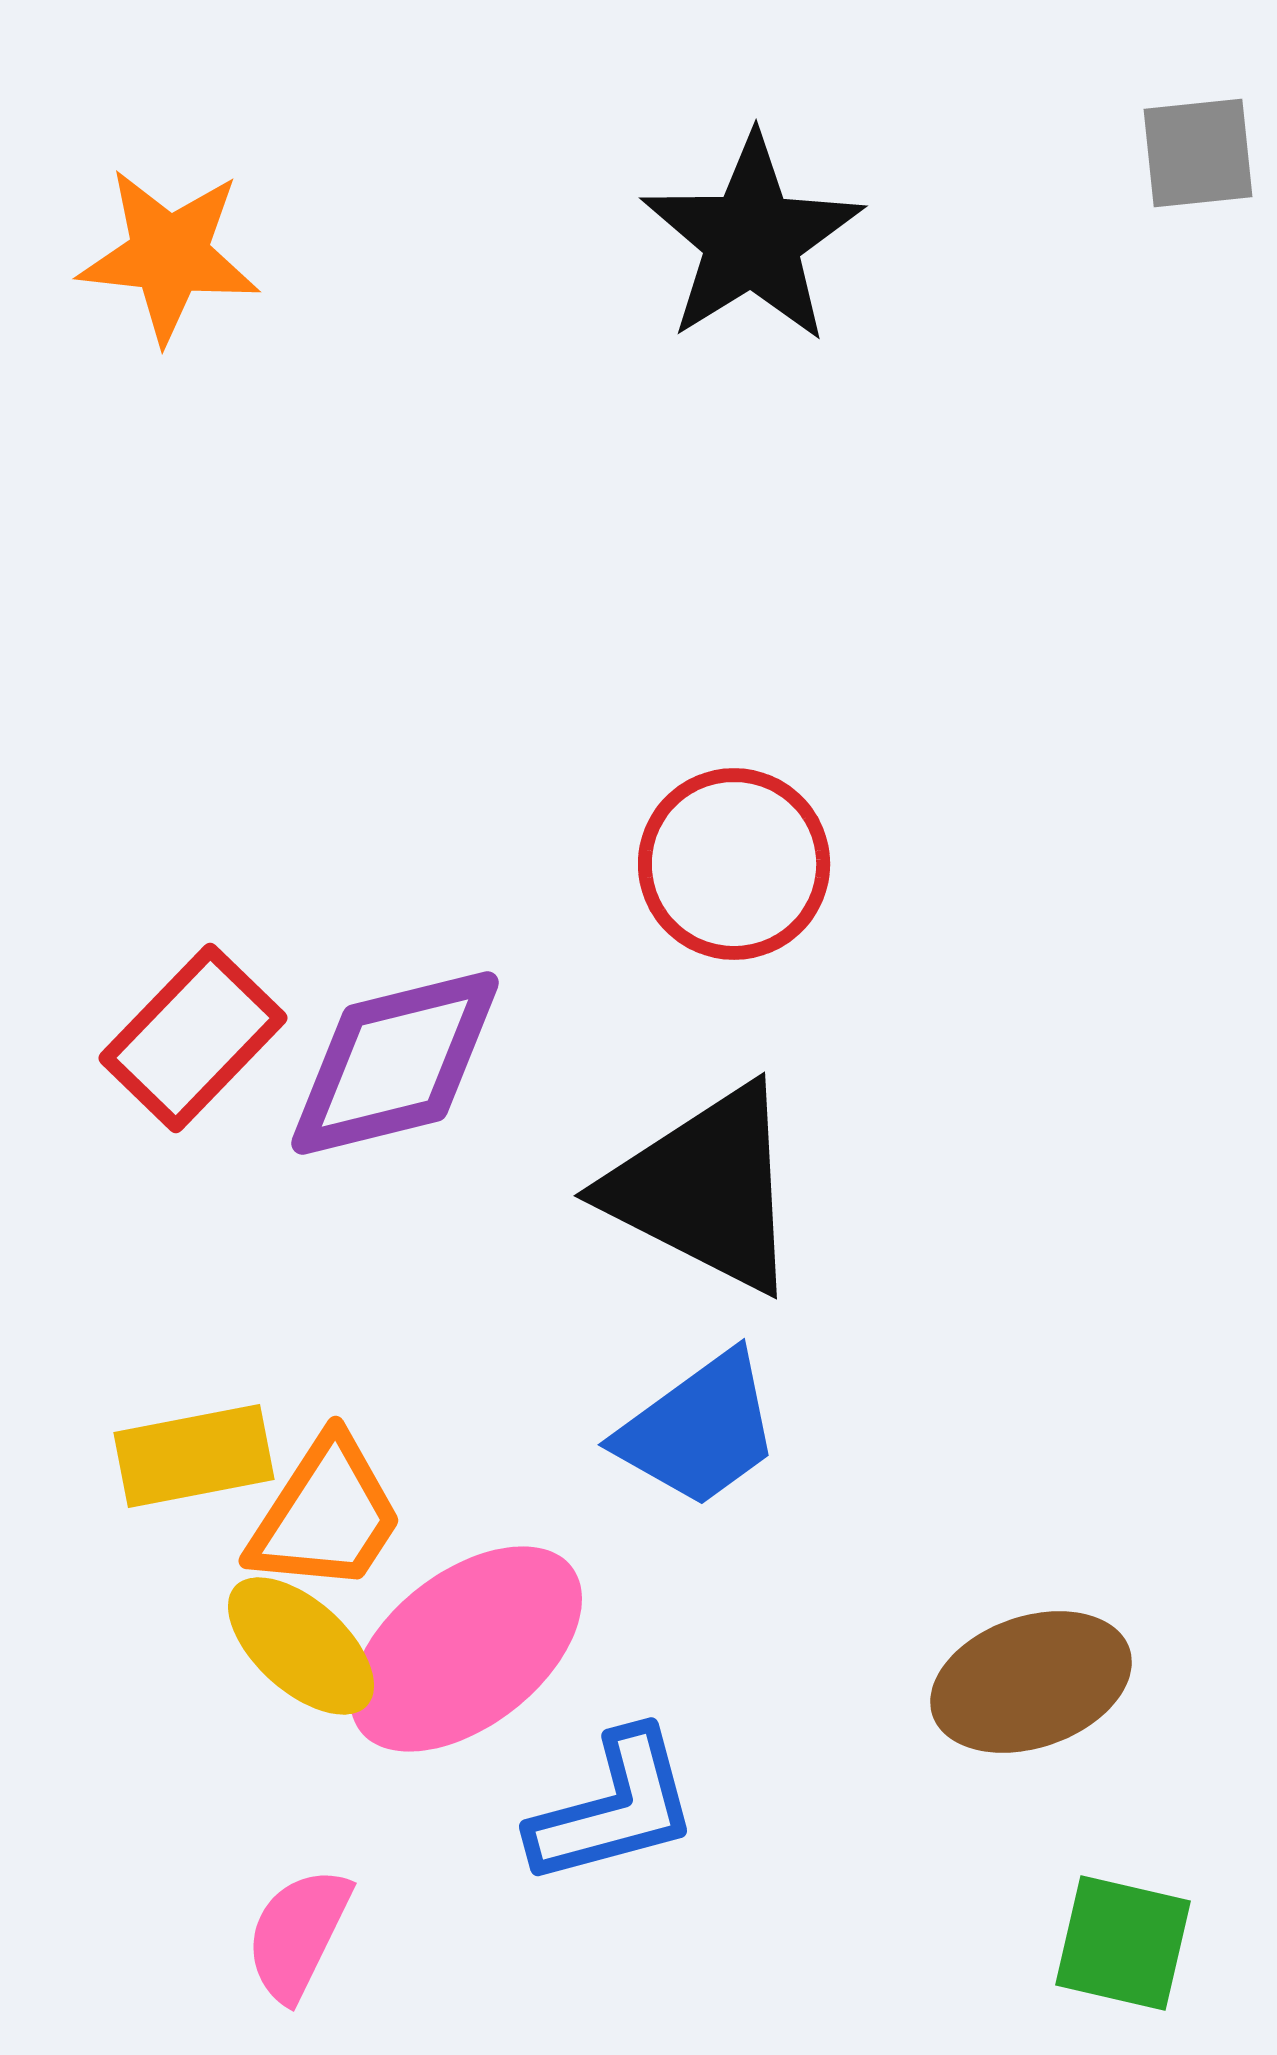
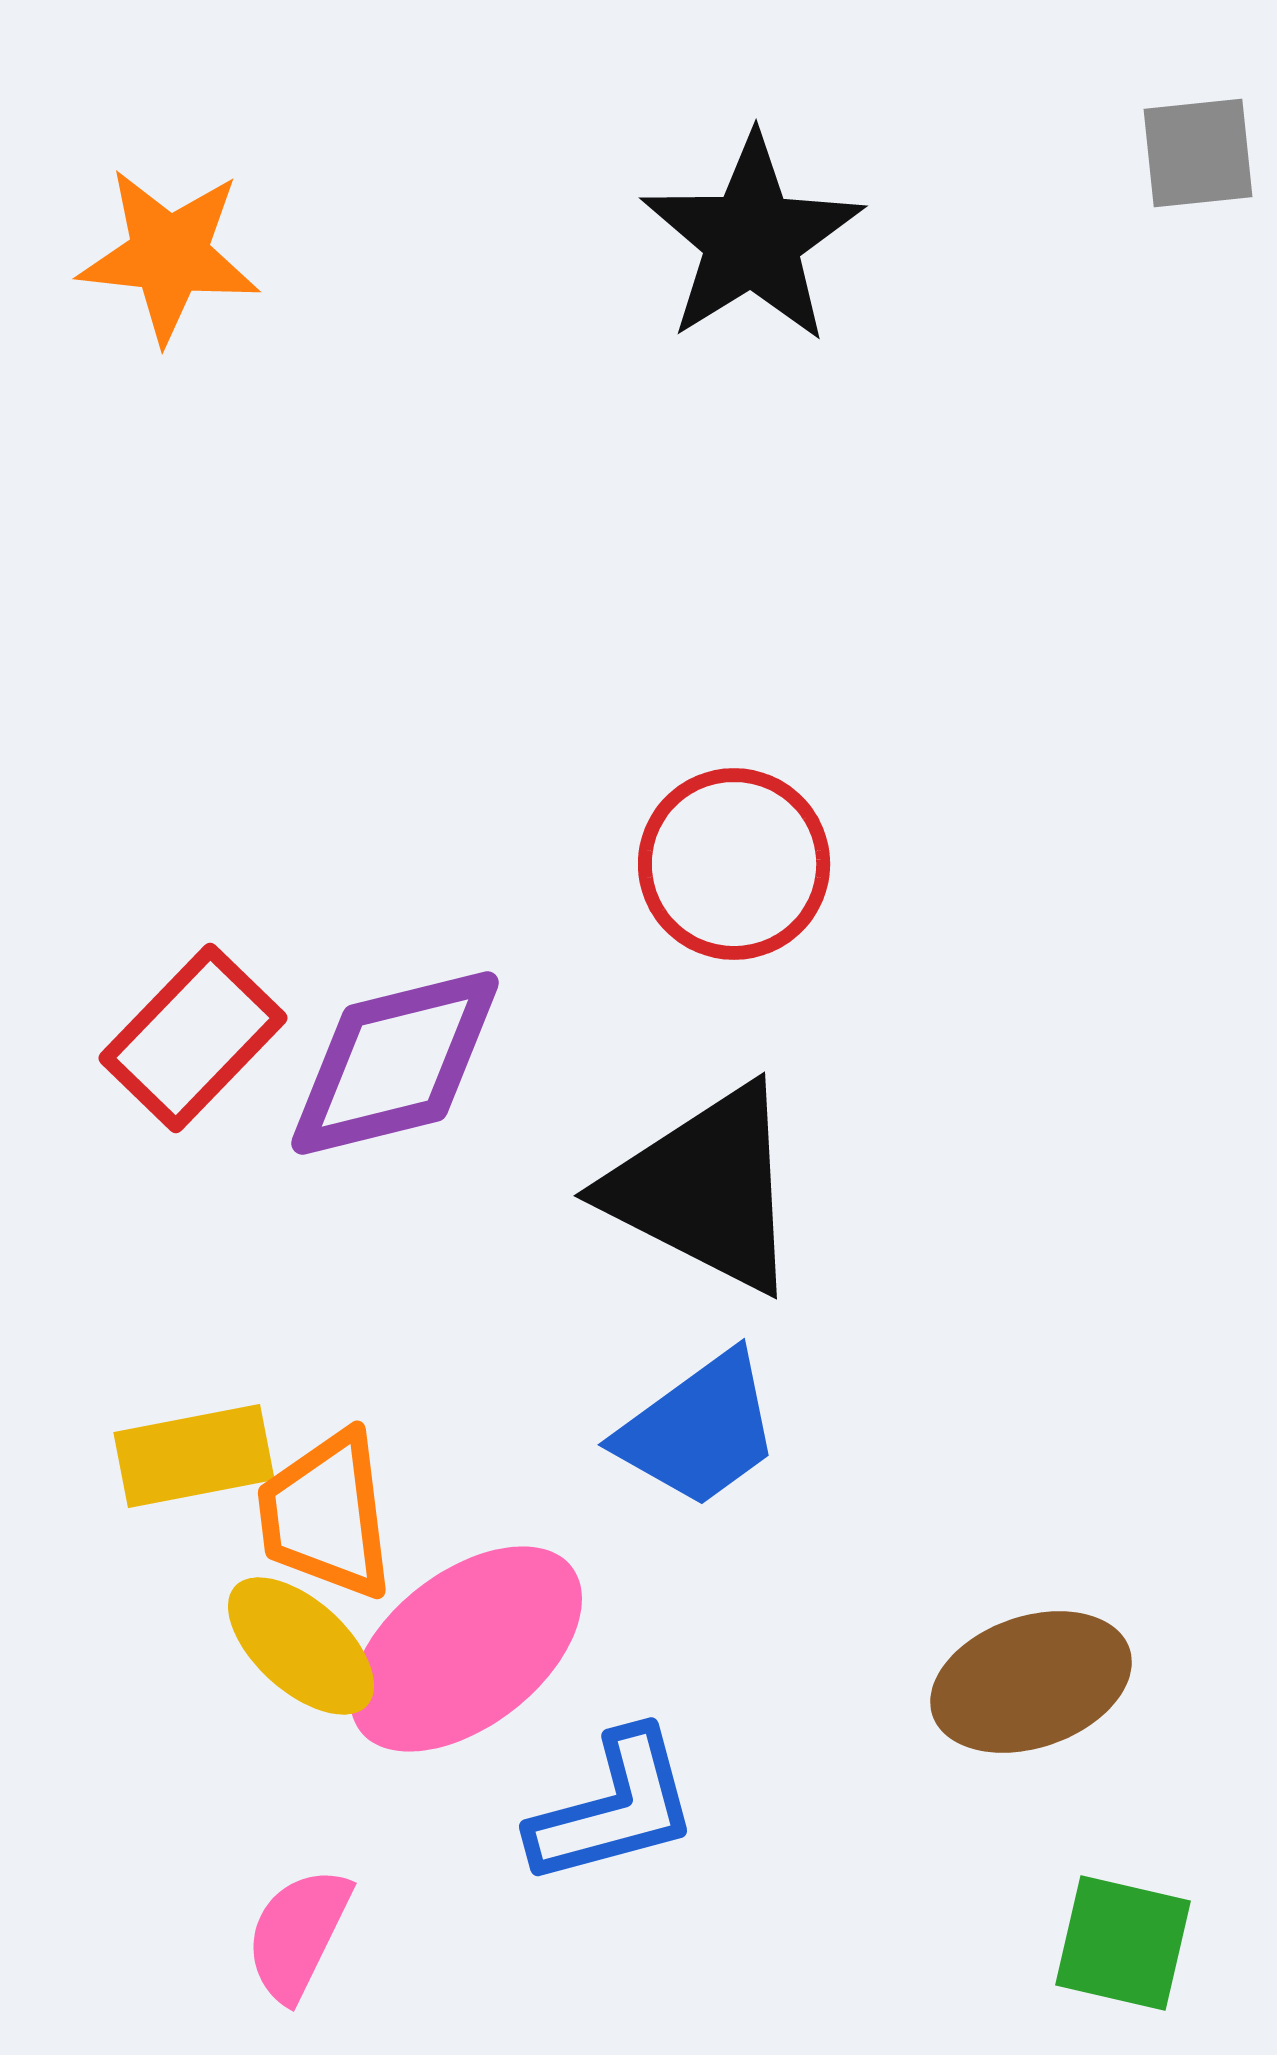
orange trapezoid: rotated 140 degrees clockwise
